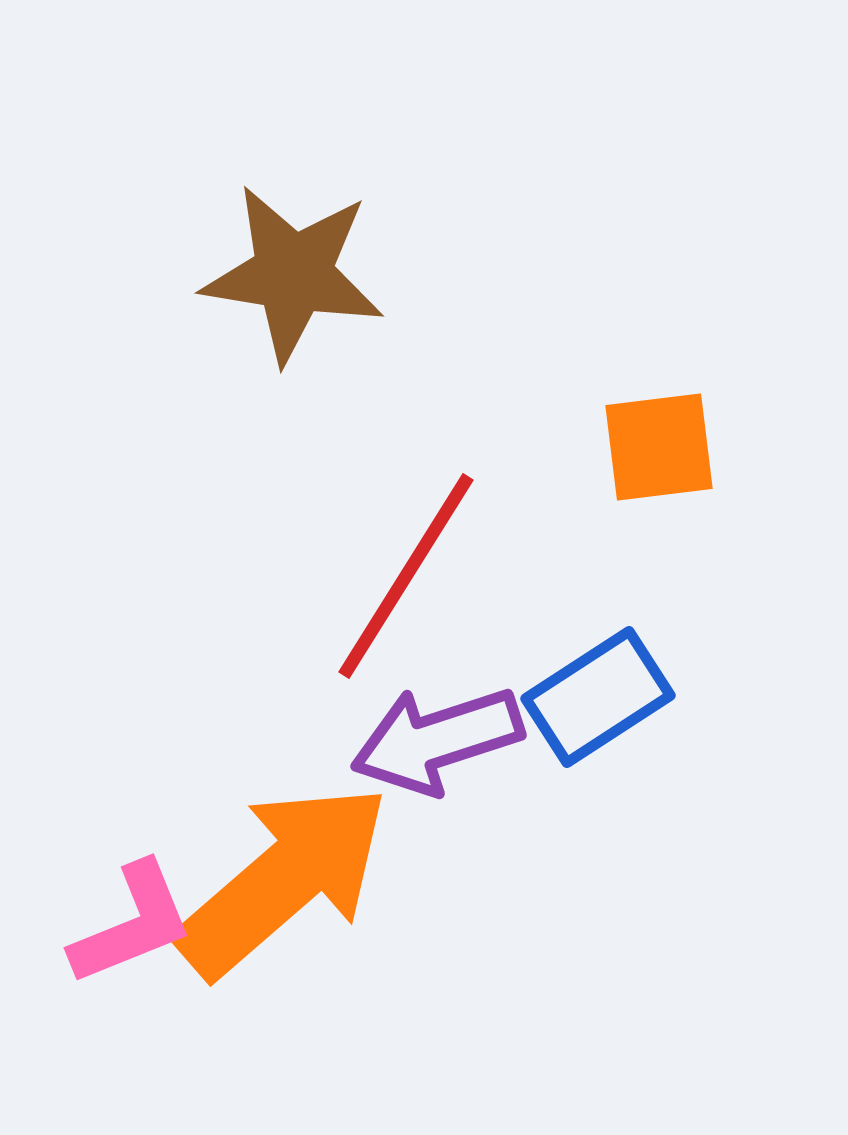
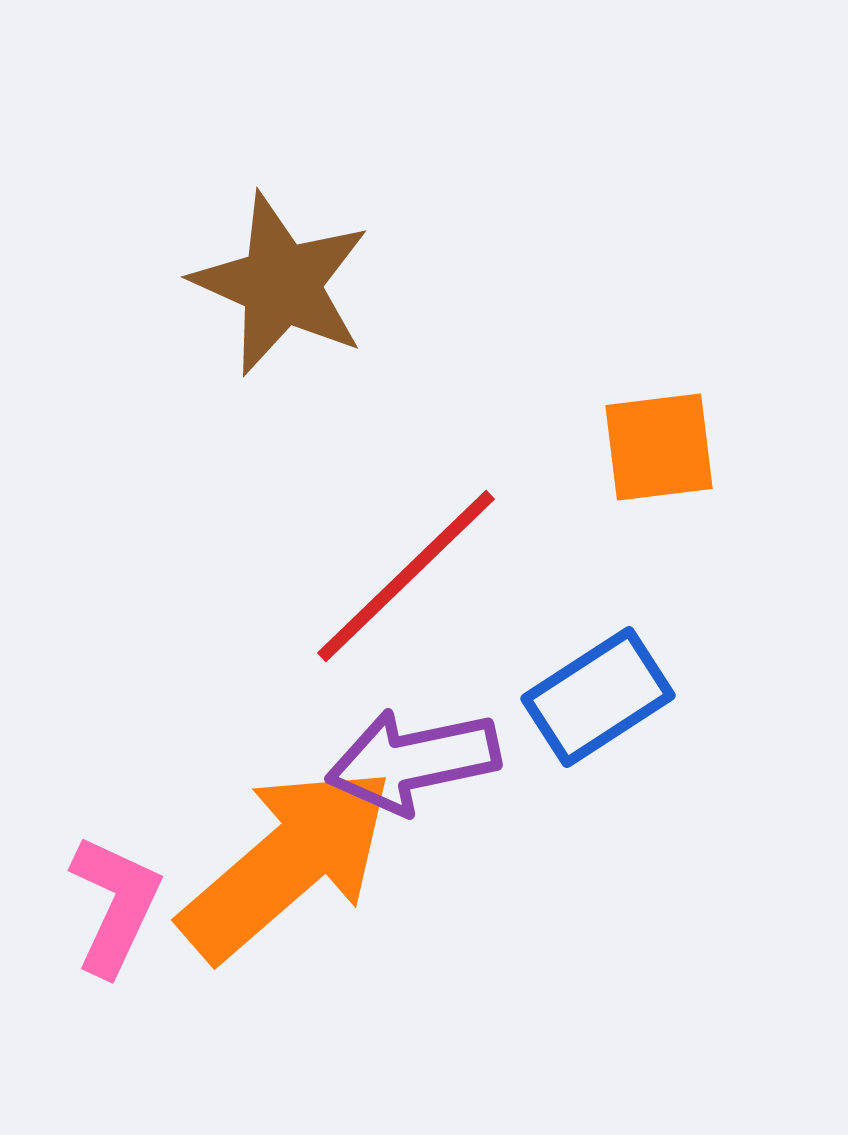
brown star: moved 12 px left, 10 px down; rotated 15 degrees clockwise
red line: rotated 14 degrees clockwise
purple arrow: moved 24 px left, 21 px down; rotated 6 degrees clockwise
orange arrow: moved 4 px right, 17 px up
pink L-shape: moved 17 px left, 19 px up; rotated 43 degrees counterclockwise
